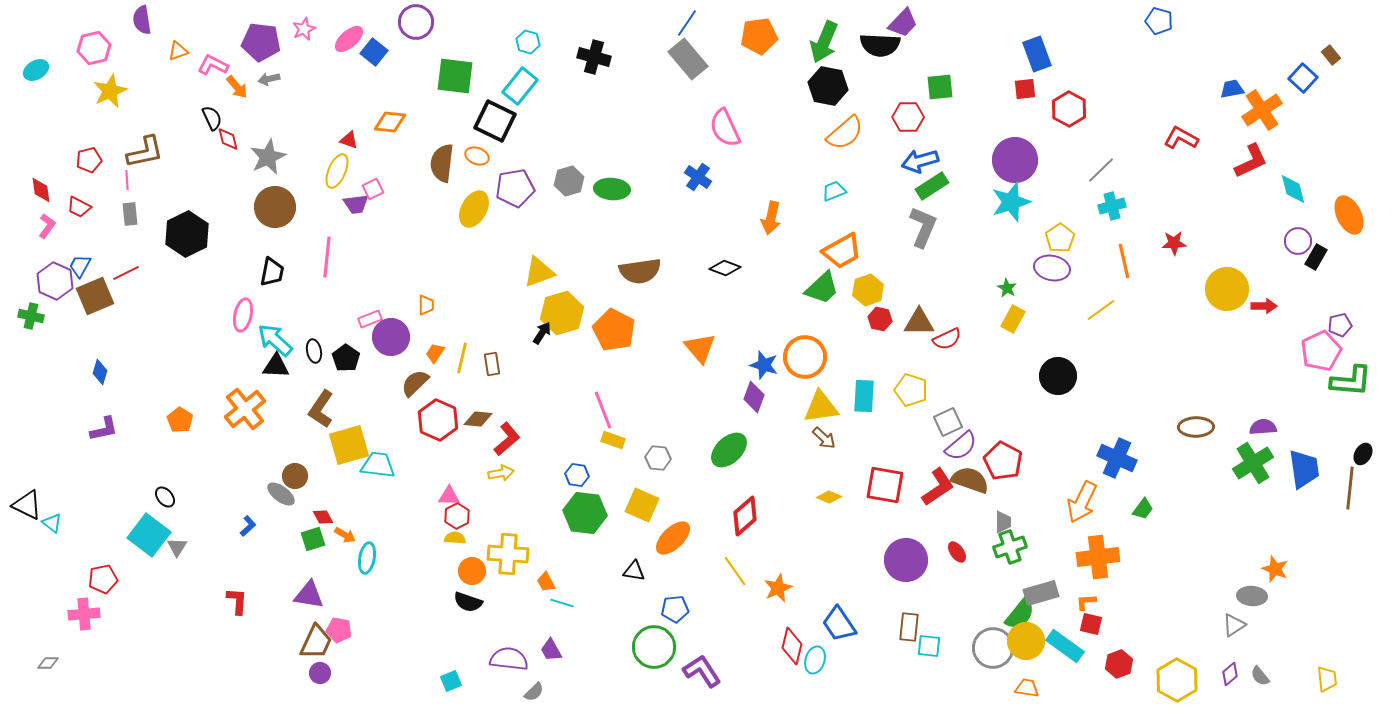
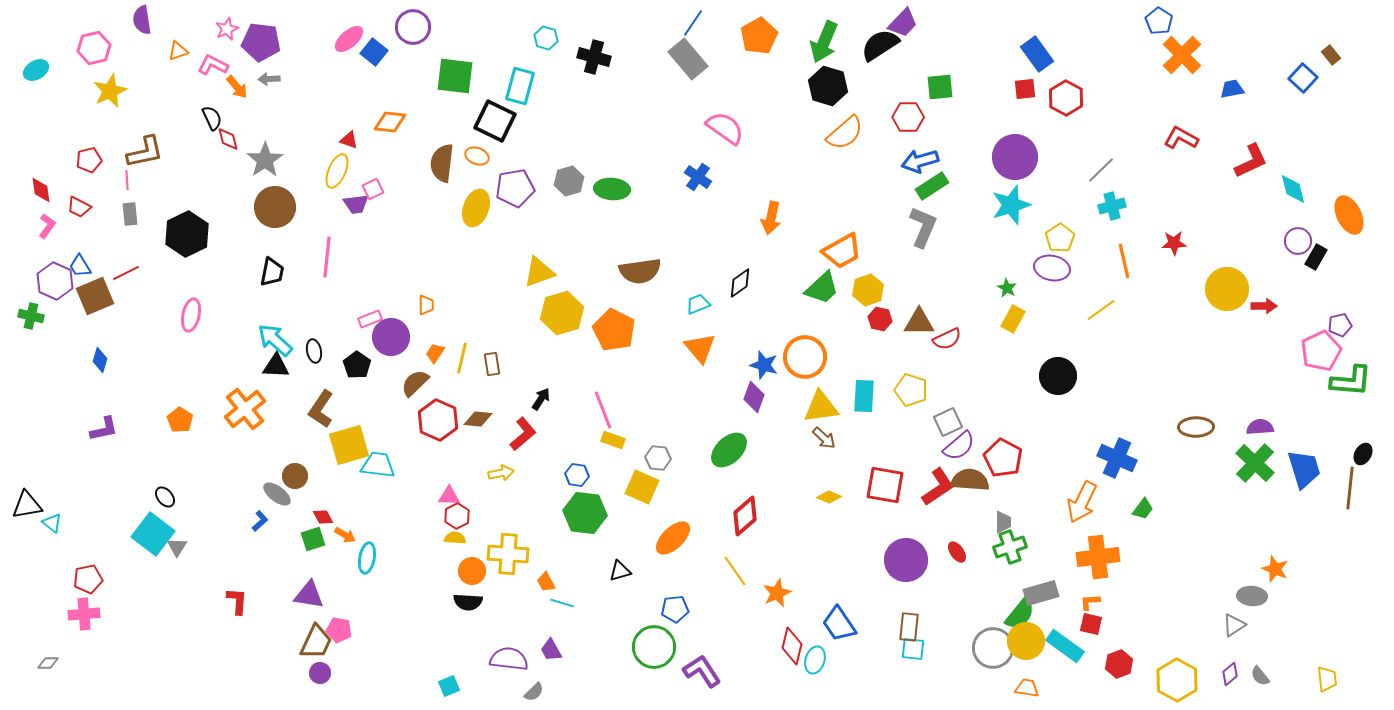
blue pentagon at (1159, 21): rotated 16 degrees clockwise
purple circle at (416, 22): moved 3 px left, 5 px down
blue line at (687, 23): moved 6 px right
pink star at (304, 29): moved 77 px left
orange pentagon at (759, 36): rotated 21 degrees counterclockwise
cyan hexagon at (528, 42): moved 18 px right, 4 px up
black semicircle at (880, 45): rotated 144 degrees clockwise
blue rectangle at (1037, 54): rotated 16 degrees counterclockwise
gray arrow at (269, 79): rotated 10 degrees clockwise
cyan rectangle at (520, 86): rotated 24 degrees counterclockwise
black hexagon at (828, 86): rotated 6 degrees clockwise
red hexagon at (1069, 109): moved 3 px left, 11 px up
orange cross at (1262, 110): moved 80 px left, 55 px up; rotated 12 degrees counterclockwise
pink semicircle at (725, 128): rotated 150 degrees clockwise
gray star at (268, 157): moved 3 px left, 3 px down; rotated 9 degrees counterclockwise
purple circle at (1015, 160): moved 3 px up
cyan trapezoid at (834, 191): moved 136 px left, 113 px down
cyan star at (1011, 202): moved 3 px down
yellow ellipse at (474, 209): moved 2 px right, 1 px up; rotated 9 degrees counterclockwise
blue trapezoid at (80, 266): rotated 60 degrees counterclockwise
black diamond at (725, 268): moved 15 px right, 15 px down; rotated 56 degrees counterclockwise
pink ellipse at (243, 315): moved 52 px left
black arrow at (542, 333): moved 1 px left, 66 px down
black pentagon at (346, 358): moved 11 px right, 7 px down
blue diamond at (100, 372): moved 12 px up
purple semicircle at (1263, 427): moved 3 px left
red L-shape at (507, 439): moved 16 px right, 5 px up
purple semicircle at (961, 446): moved 2 px left
red pentagon at (1003, 461): moved 3 px up
green cross at (1253, 463): moved 2 px right; rotated 15 degrees counterclockwise
blue trapezoid at (1304, 469): rotated 9 degrees counterclockwise
brown semicircle at (970, 480): rotated 15 degrees counterclockwise
gray ellipse at (281, 494): moved 4 px left
black triangle at (27, 505): rotated 36 degrees counterclockwise
yellow square at (642, 505): moved 18 px up
blue L-shape at (248, 526): moved 12 px right, 5 px up
cyan square at (149, 535): moved 4 px right, 1 px up
black triangle at (634, 571): moved 14 px left; rotated 25 degrees counterclockwise
red pentagon at (103, 579): moved 15 px left
orange star at (778, 588): moved 1 px left, 5 px down
black semicircle at (468, 602): rotated 16 degrees counterclockwise
orange L-shape at (1086, 602): moved 4 px right
cyan square at (929, 646): moved 16 px left, 3 px down
cyan square at (451, 681): moved 2 px left, 5 px down
